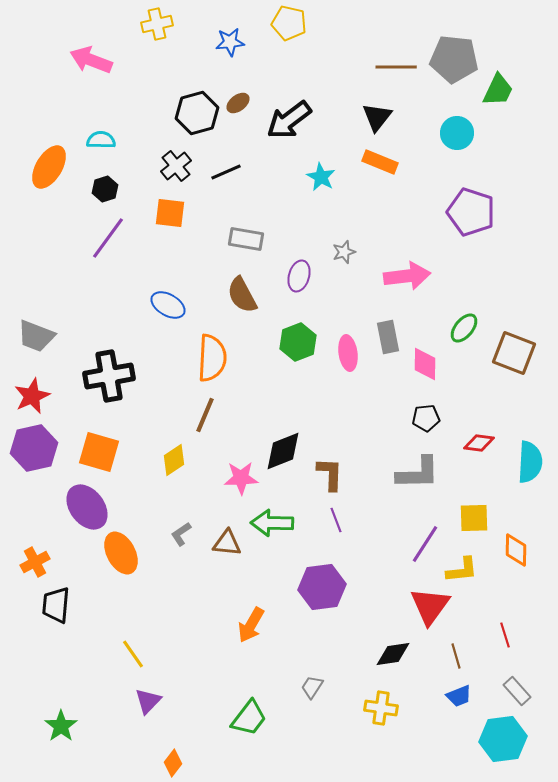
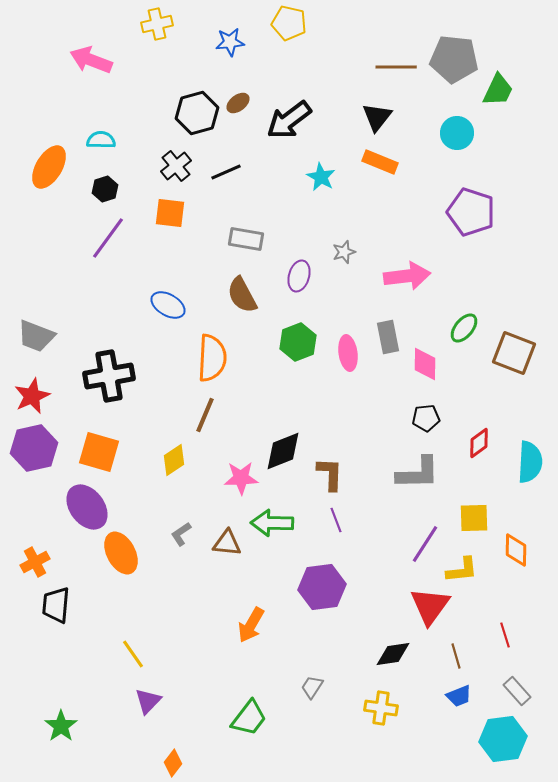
red diamond at (479, 443): rotated 44 degrees counterclockwise
